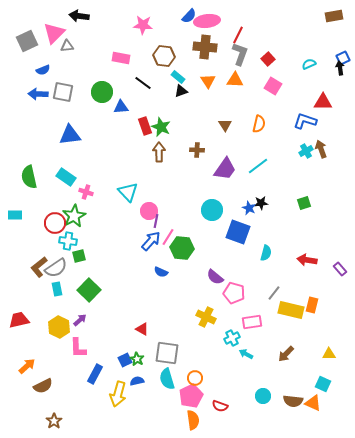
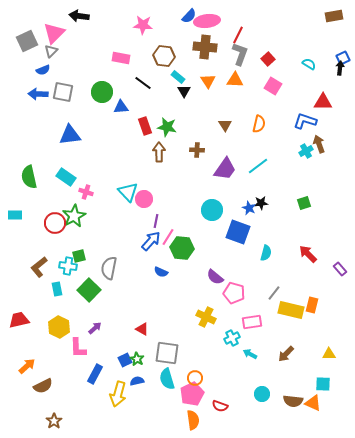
gray triangle at (67, 46): moved 16 px left, 5 px down; rotated 40 degrees counterclockwise
cyan semicircle at (309, 64): rotated 56 degrees clockwise
black arrow at (340, 68): rotated 16 degrees clockwise
black triangle at (181, 91): moved 3 px right; rotated 40 degrees counterclockwise
green star at (161, 127): moved 6 px right; rotated 12 degrees counterclockwise
brown arrow at (321, 149): moved 2 px left, 5 px up
pink circle at (149, 211): moved 5 px left, 12 px up
cyan cross at (68, 241): moved 25 px down
red arrow at (307, 260): moved 1 px right, 6 px up; rotated 36 degrees clockwise
gray semicircle at (56, 268): moved 53 px right; rotated 135 degrees clockwise
purple arrow at (80, 320): moved 15 px right, 8 px down
cyan arrow at (246, 354): moved 4 px right
cyan square at (323, 384): rotated 21 degrees counterclockwise
pink pentagon at (191, 396): moved 1 px right, 2 px up
cyan circle at (263, 396): moved 1 px left, 2 px up
